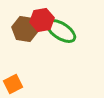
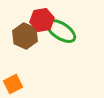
brown hexagon: moved 7 px down; rotated 15 degrees clockwise
